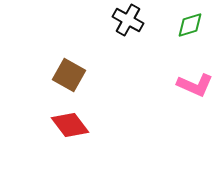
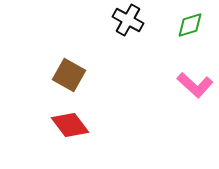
pink L-shape: rotated 18 degrees clockwise
